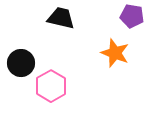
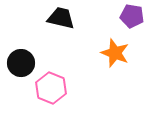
pink hexagon: moved 2 px down; rotated 8 degrees counterclockwise
